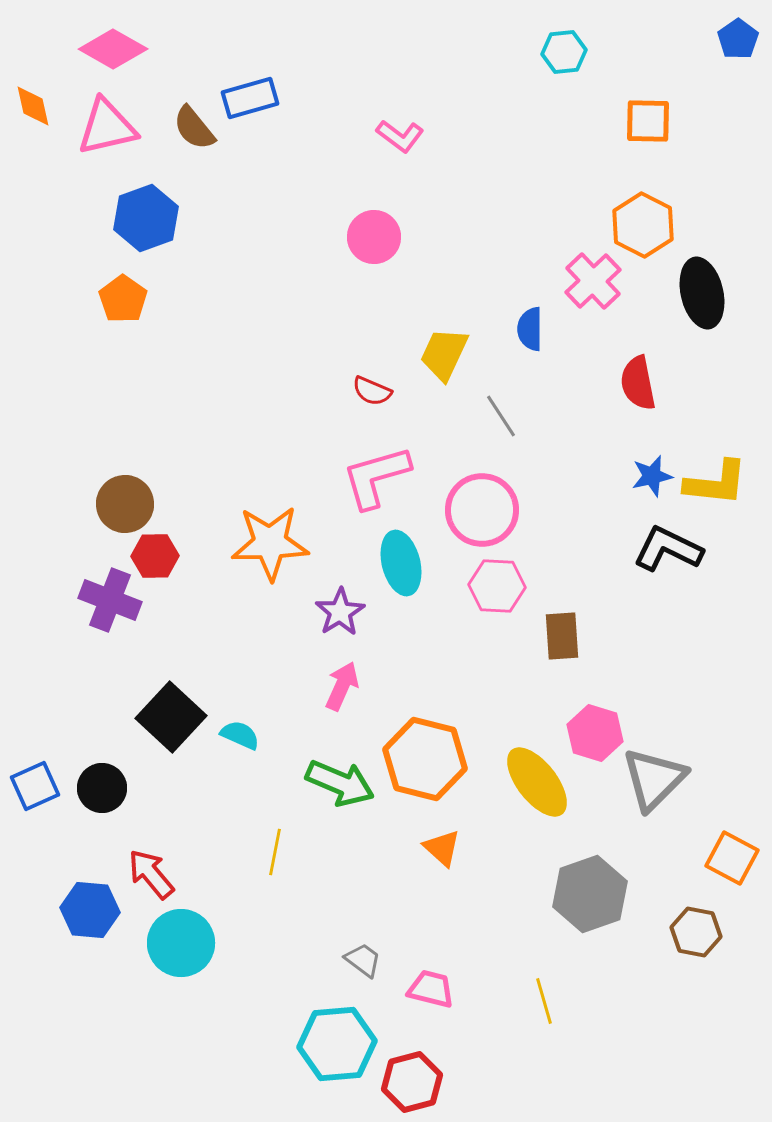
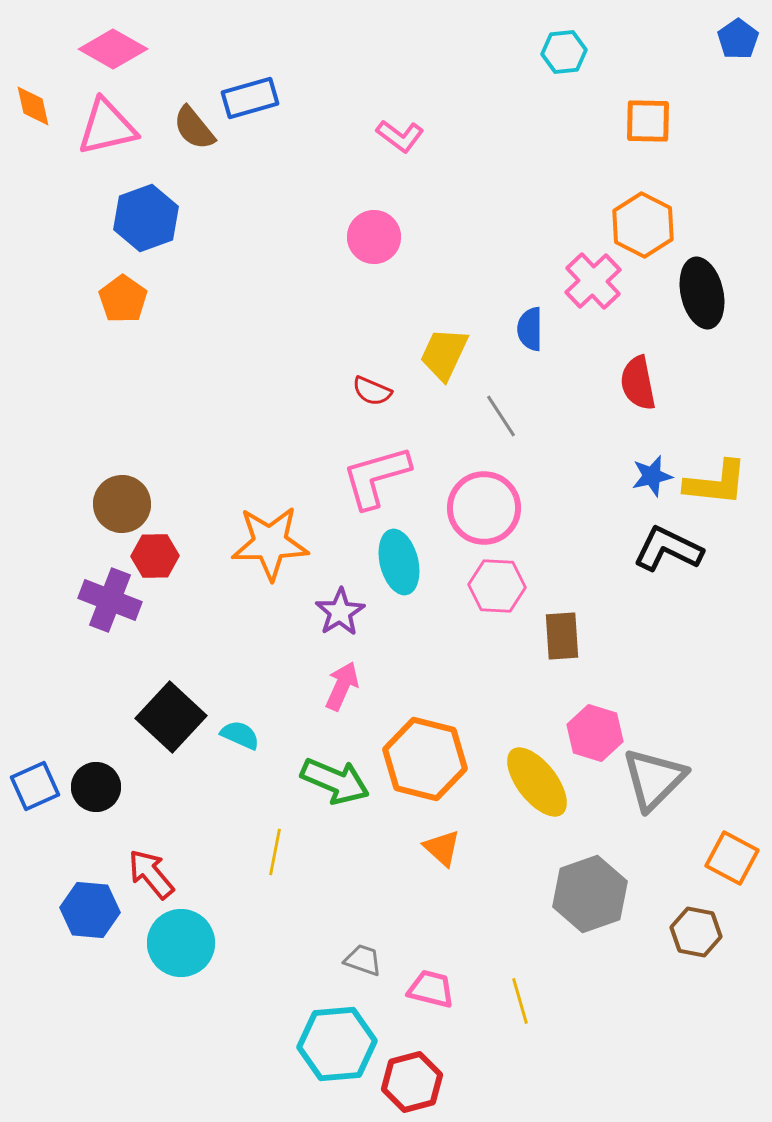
brown circle at (125, 504): moved 3 px left
pink circle at (482, 510): moved 2 px right, 2 px up
cyan ellipse at (401, 563): moved 2 px left, 1 px up
green arrow at (340, 783): moved 5 px left, 2 px up
black circle at (102, 788): moved 6 px left, 1 px up
gray trapezoid at (363, 960): rotated 18 degrees counterclockwise
yellow line at (544, 1001): moved 24 px left
